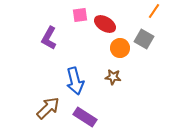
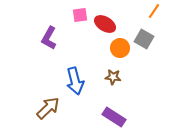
purple rectangle: moved 29 px right
